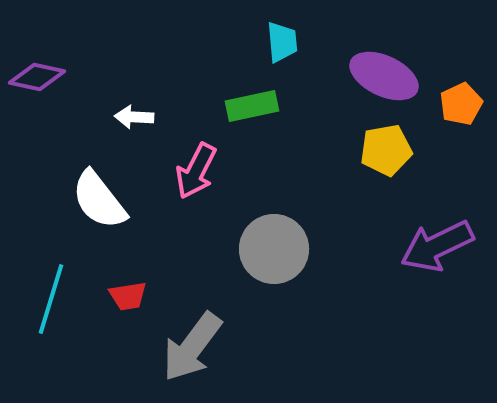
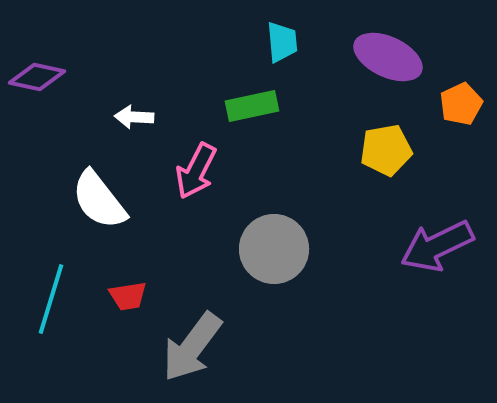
purple ellipse: moved 4 px right, 19 px up
